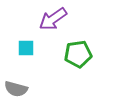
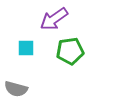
purple arrow: moved 1 px right
green pentagon: moved 8 px left, 3 px up
